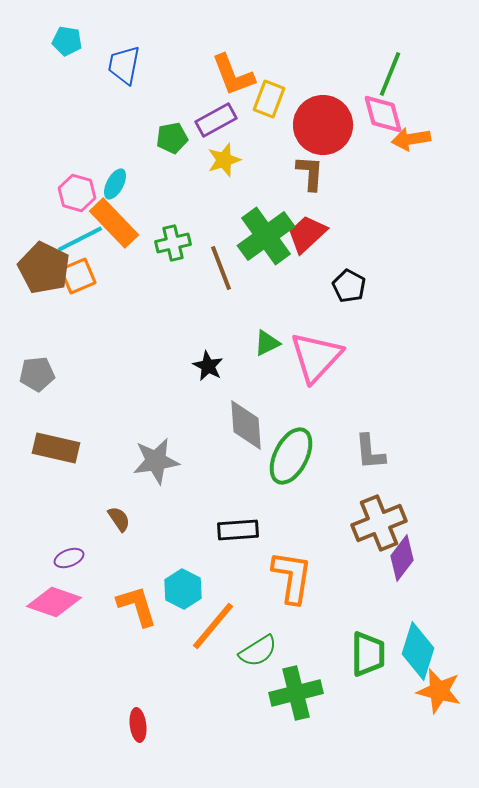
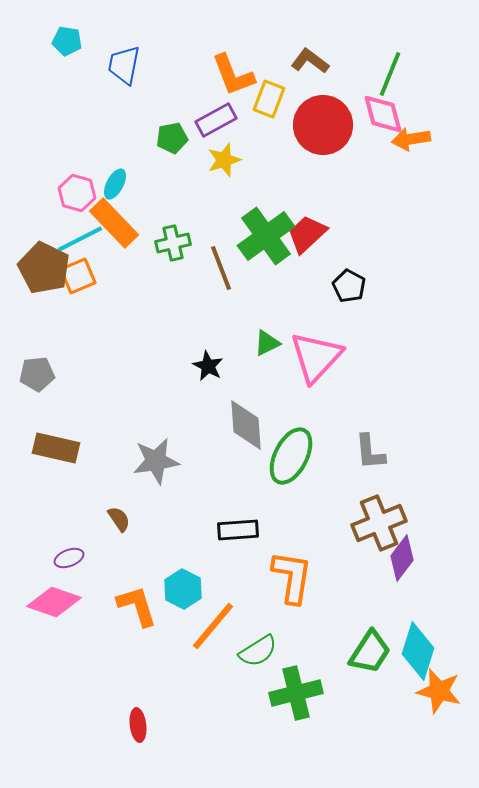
brown L-shape at (310, 173): moved 112 px up; rotated 57 degrees counterclockwise
green trapezoid at (368, 654): moved 2 px right, 2 px up; rotated 33 degrees clockwise
